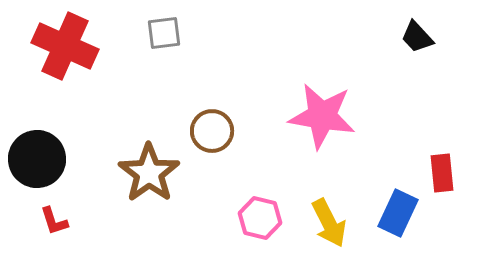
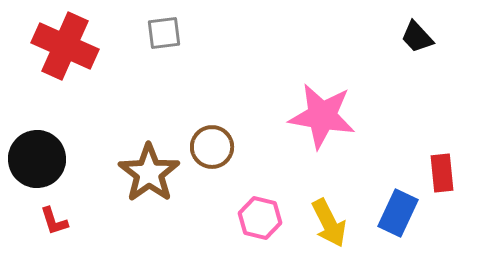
brown circle: moved 16 px down
